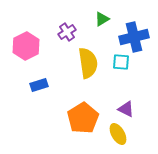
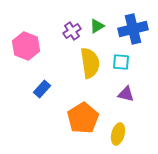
green triangle: moved 5 px left, 7 px down
purple cross: moved 5 px right, 1 px up
blue cross: moved 1 px left, 8 px up
pink hexagon: rotated 12 degrees counterclockwise
yellow semicircle: moved 2 px right
blue rectangle: moved 3 px right, 4 px down; rotated 30 degrees counterclockwise
purple triangle: moved 15 px up; rotated 12 degrees counterclockwise
yellow ellipse: rotated 45 degrees clockwise
